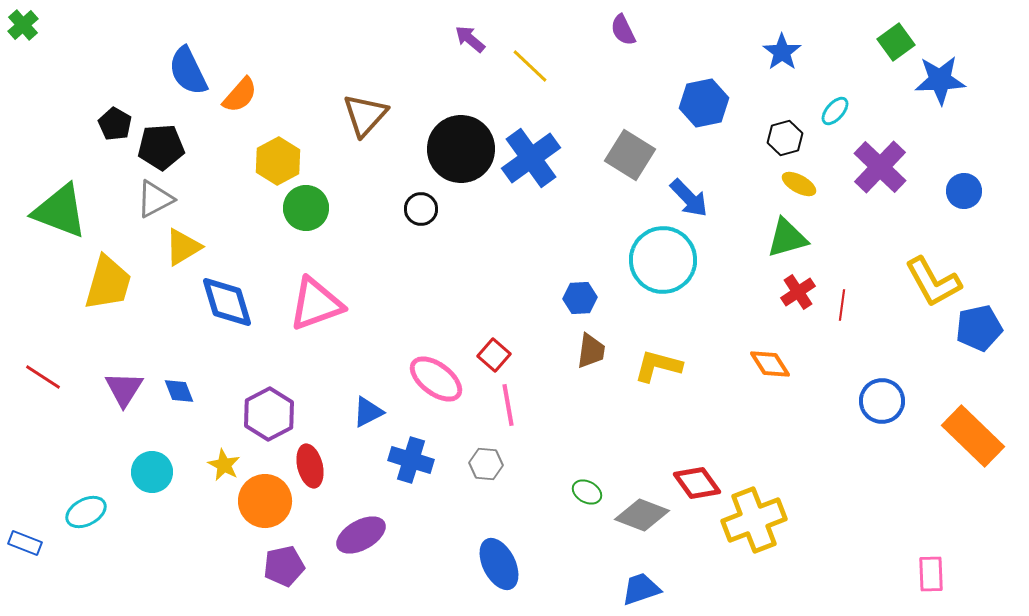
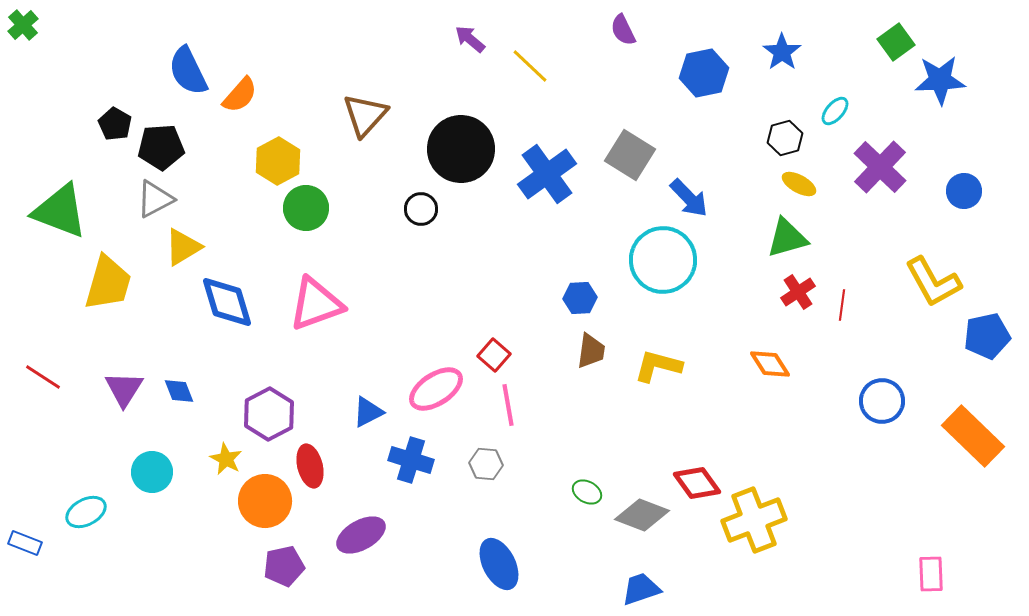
blue hexagon at (704, 103): moved 30 px up
blue cross at (531, 158): moved 16 px right, 16 px down
blue pentagon at (979, 328): moved 8 px right, 8 px down
pink ellipse at (436, 379): moved 10 px down; rotated 70 degrees counterclockwise
yellow star at (224, 465): moved 2 px right, 6 px up
